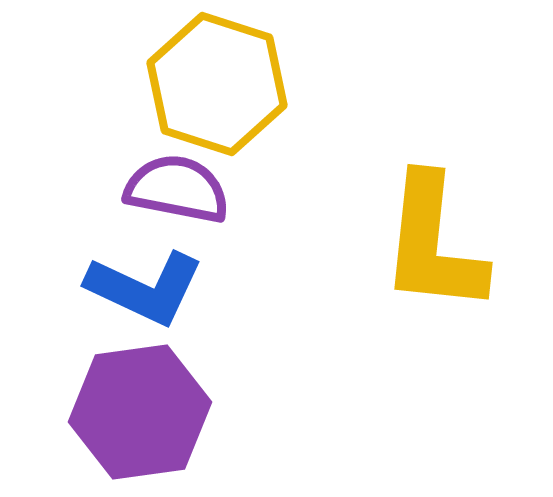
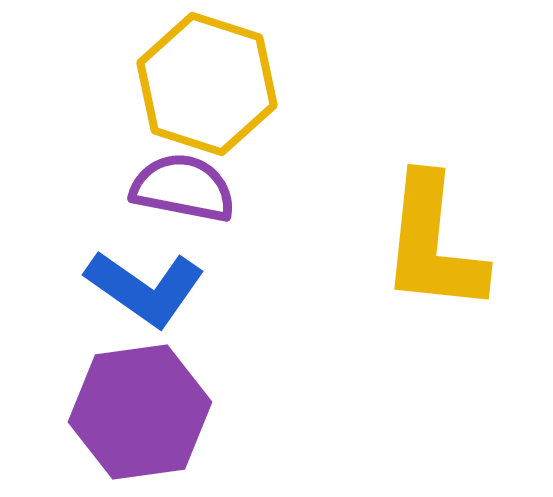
yellow hexagon: moved 10 px left
purple semicircle: moved 6 px right, 1 px up
blue L-shape: rotated 10 degrees clockwise
